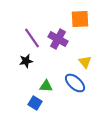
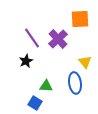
purple cross: rotated 18 degrees clockwise
black star: rotated 16 degrees counterclockwise
blue ellipse: rotated 40 degrees clockwise
